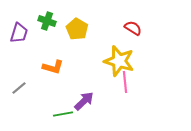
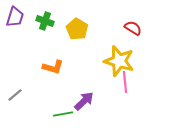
green cross: moved 2 px left
purple trapezoid: moved 4 px left, 16 px up
gray line: moved 4 px left, 7 px down
